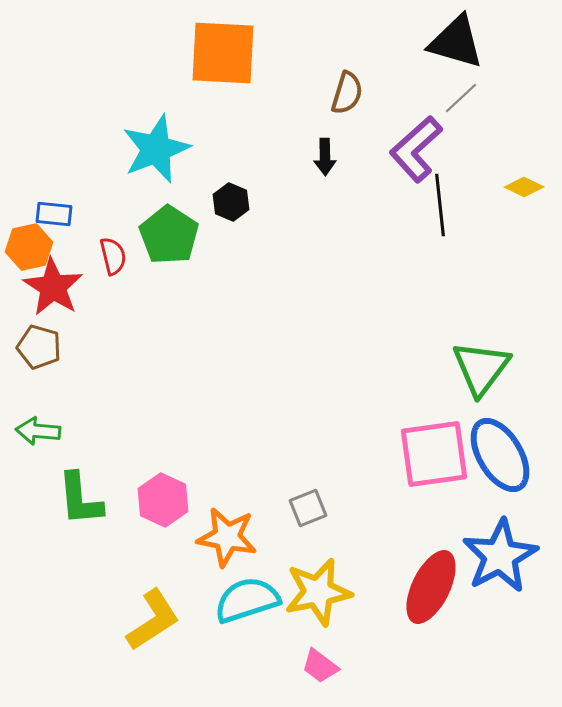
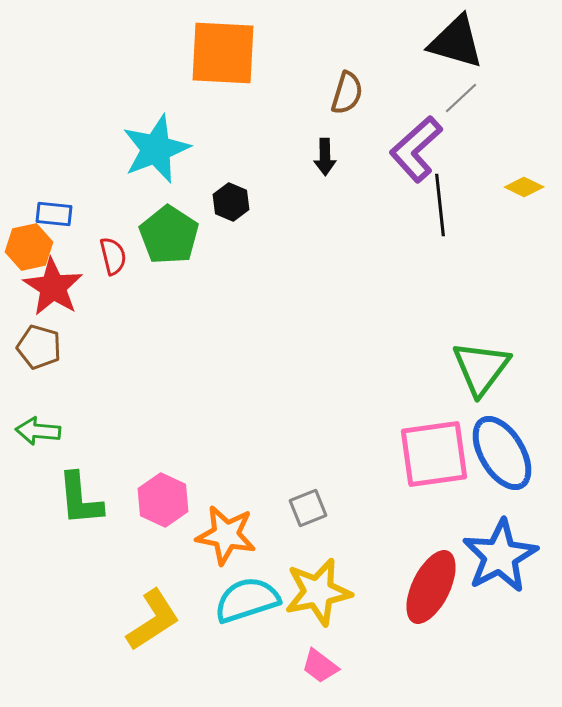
blue ellipse: moved 2 px right, 2 px up
orange star: moved 1 px left, 2 px up
